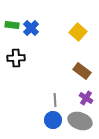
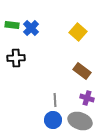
purple cross: moved 1 px right; rotated 16 degrees counterclockwise
